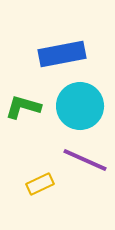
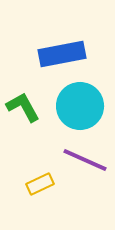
green L-shape: rotated 45 degrees clockwise
